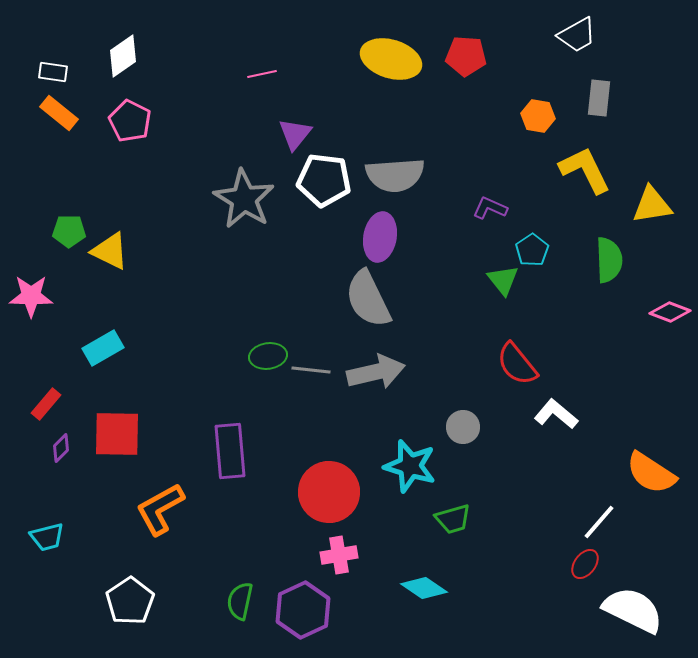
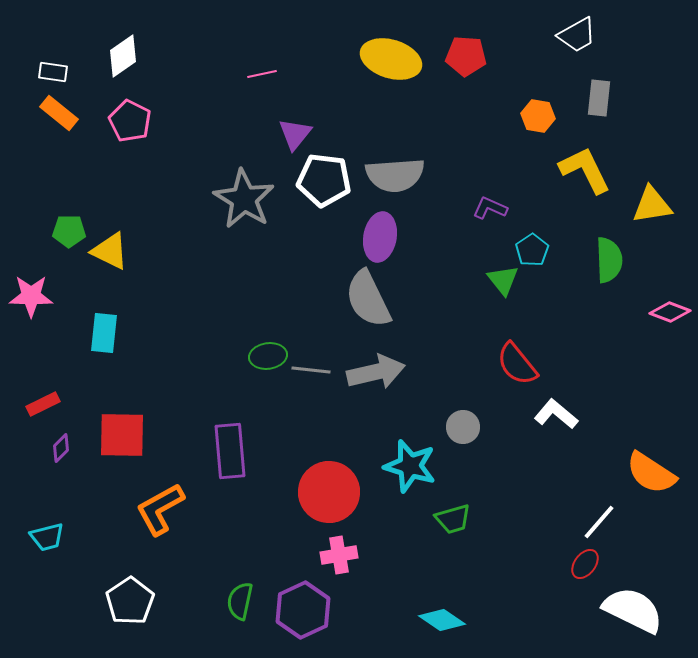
cyan rectangle at (103, 348): moved 1 px right, 15 px up; rotated 54 degrees counterclockwise
red rectangle at (46, 404): moved 3 px left; rotated 24 degrees clockwise
red square at (117, 434): moved 5 px right, 1 px down
cyan diamond at (424, 588): moved 18 px right, 32 px down
